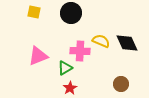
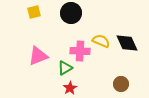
yellow square: rotated 24 degrees counterclockwise
